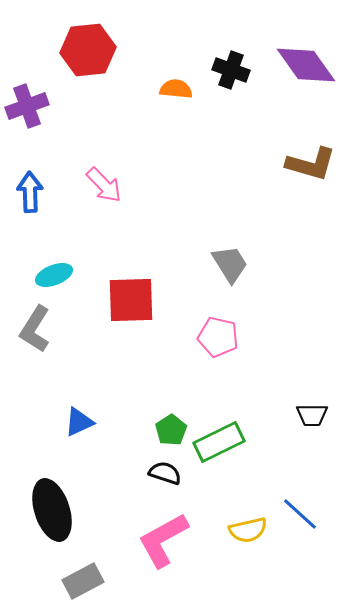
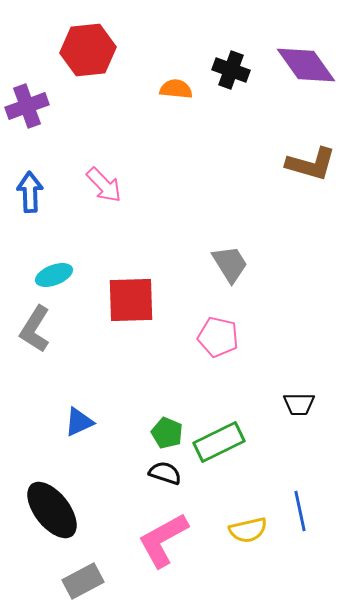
black trapezoid: moved 13 px left, 11 px up
green pentagon: moved 4 px left, 3 px down; rotated 16 degrees counterclockwise
black ellipse: rotated 20 degrees counterclockwise
blue line: moved 3 px up; rotated 36 degrees clockwise
